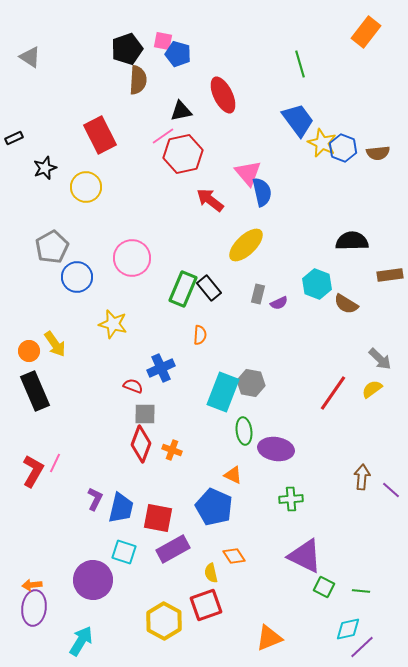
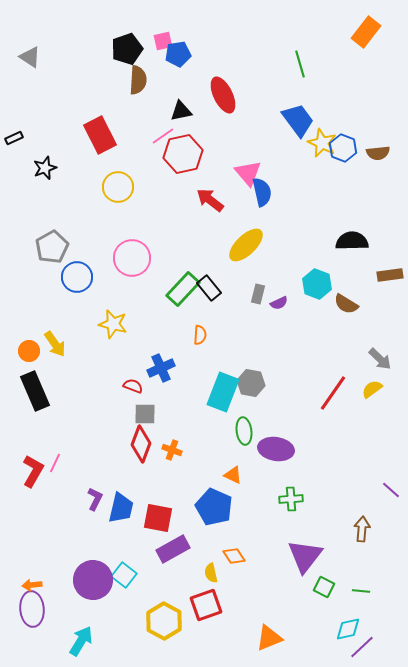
pink square at (163, 41): rotated 24 degrees counterclockwise
blue pentagon at (178, 54): rotated 25 degrees counterclockwise
yellow circle at (86, 187): moved 32 px right
green rectangle at (183, 289): rotated 20 degrees clockwise
brown arrow at (362, 477): moved 52 px down
cyan square at (124, 552): moved 23 px down; rotated 20 degrees clockwise
purple triangle at (305, 556): rotated 42 degrees clockwise
purple ellipse at (34, 608): moved 2 px left, 1 px down; rotated 12 degrees counterclockwise
